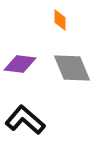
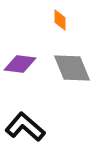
black L-shape: moved 7 px down
